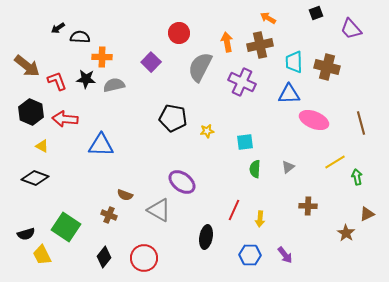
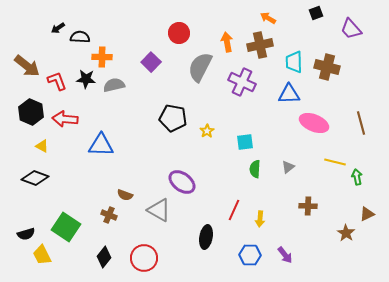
pink ellipse at (314, 120): moved 3 px down
yellow star at (207, 131): rotated 24 degrees counterclockwise
yellow line at (335, 162): rotated 45 degrees clockwise
